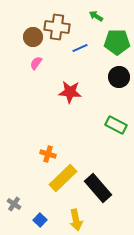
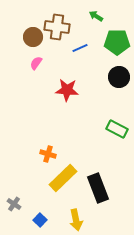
red star: moved 3 px left, 2 px up
green rectangle: moved 1 px right, 4 px down
black rectangle: rotated 20 degrees clockwise
